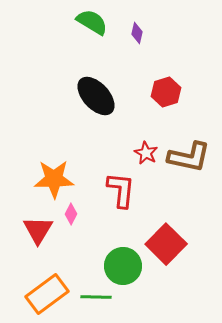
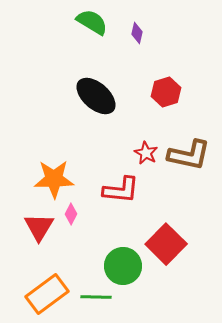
black ellipse: rotated 6 degrees counterclockwise
brown L-shape: moved 2 px up
red L-shape: rotated 90 degrees clockwise
red triangle: moved 1 px right, 3 px up
